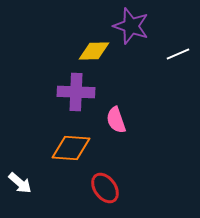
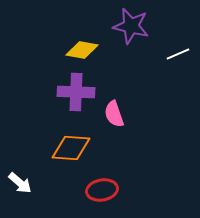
purple star: rotated 6 degrees counterclockwise
yellow diamond: moved 12 px left, 1 px up; rotated 12 degrees clockwise
pink semicircle: moved 2 px left, 6 px up
red ellipse: moved 3 px left, 2 px down; rotated 64 degrees counterclockwise
